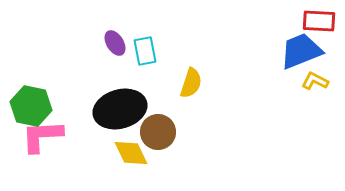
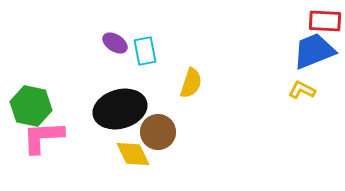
red rectangle: moved 6 px right
purple ellipse: rotated 25 degrees counterclockwise
blue trapezoid: moved 13 px right
yellow L-shape: moved 13 px left, 9 px down
pink L-shape: moved 1 px right, 1 px down
yellow diamond: moved 2 px right, 1 px down
